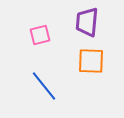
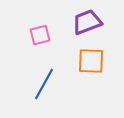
purple trapezoid: rotated 64 degrees clockwise
blue line: moved 2 px up; rotated 68 degrees clockwise
